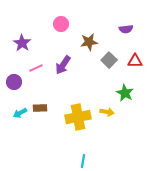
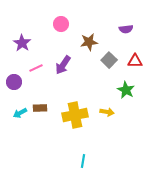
green star: moved 1 px right, 3 px up
yellow cross: moved 3 px left, 2 px up
